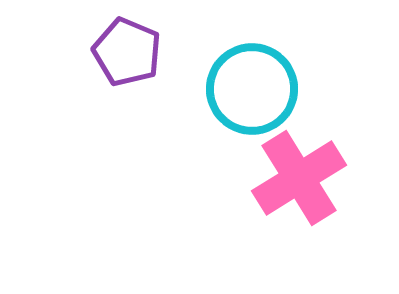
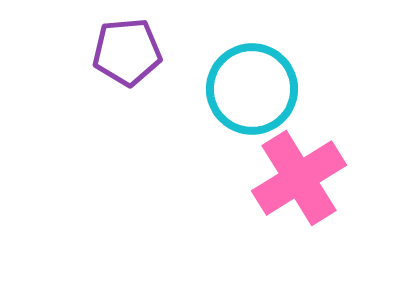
purple pentagon: rotated 28 degrees counterclockwise
